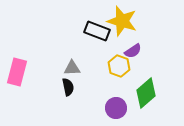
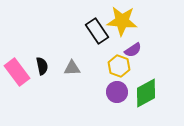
yellow star: rotated 12 degrees counterclockwise
black rectangle: rotated 35 degrees clockwise
purple semicircle: moved 1 px up
pink rectangle: rotated 52 degrees counterclockwise
black semicircle: moved 26 px left, 21 px up
green diamond: rotated 12 degrees clockwise
purple circle: moved 1 px right, 16 px up
